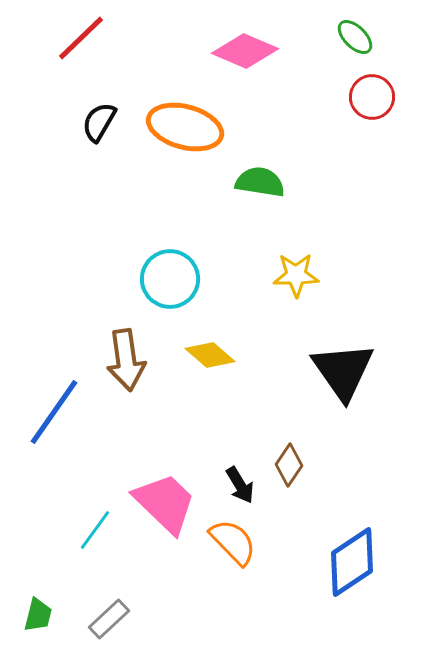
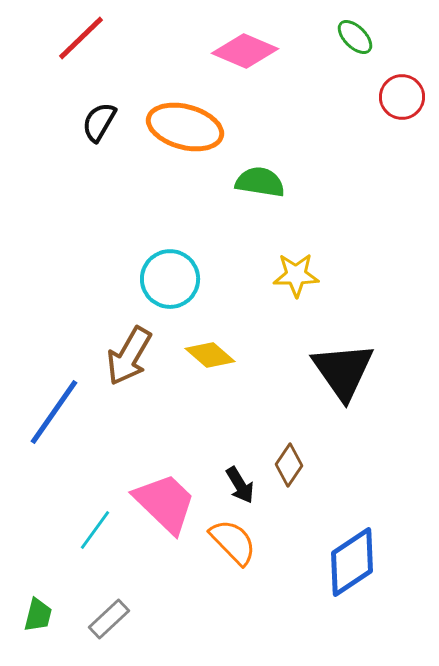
red circle: moved 30 px right
brown arrow: moved 3 px right, 4 px up; rotated 38 degrees clockwise
